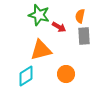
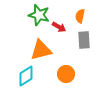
gray rectangle: moved 4 px down
